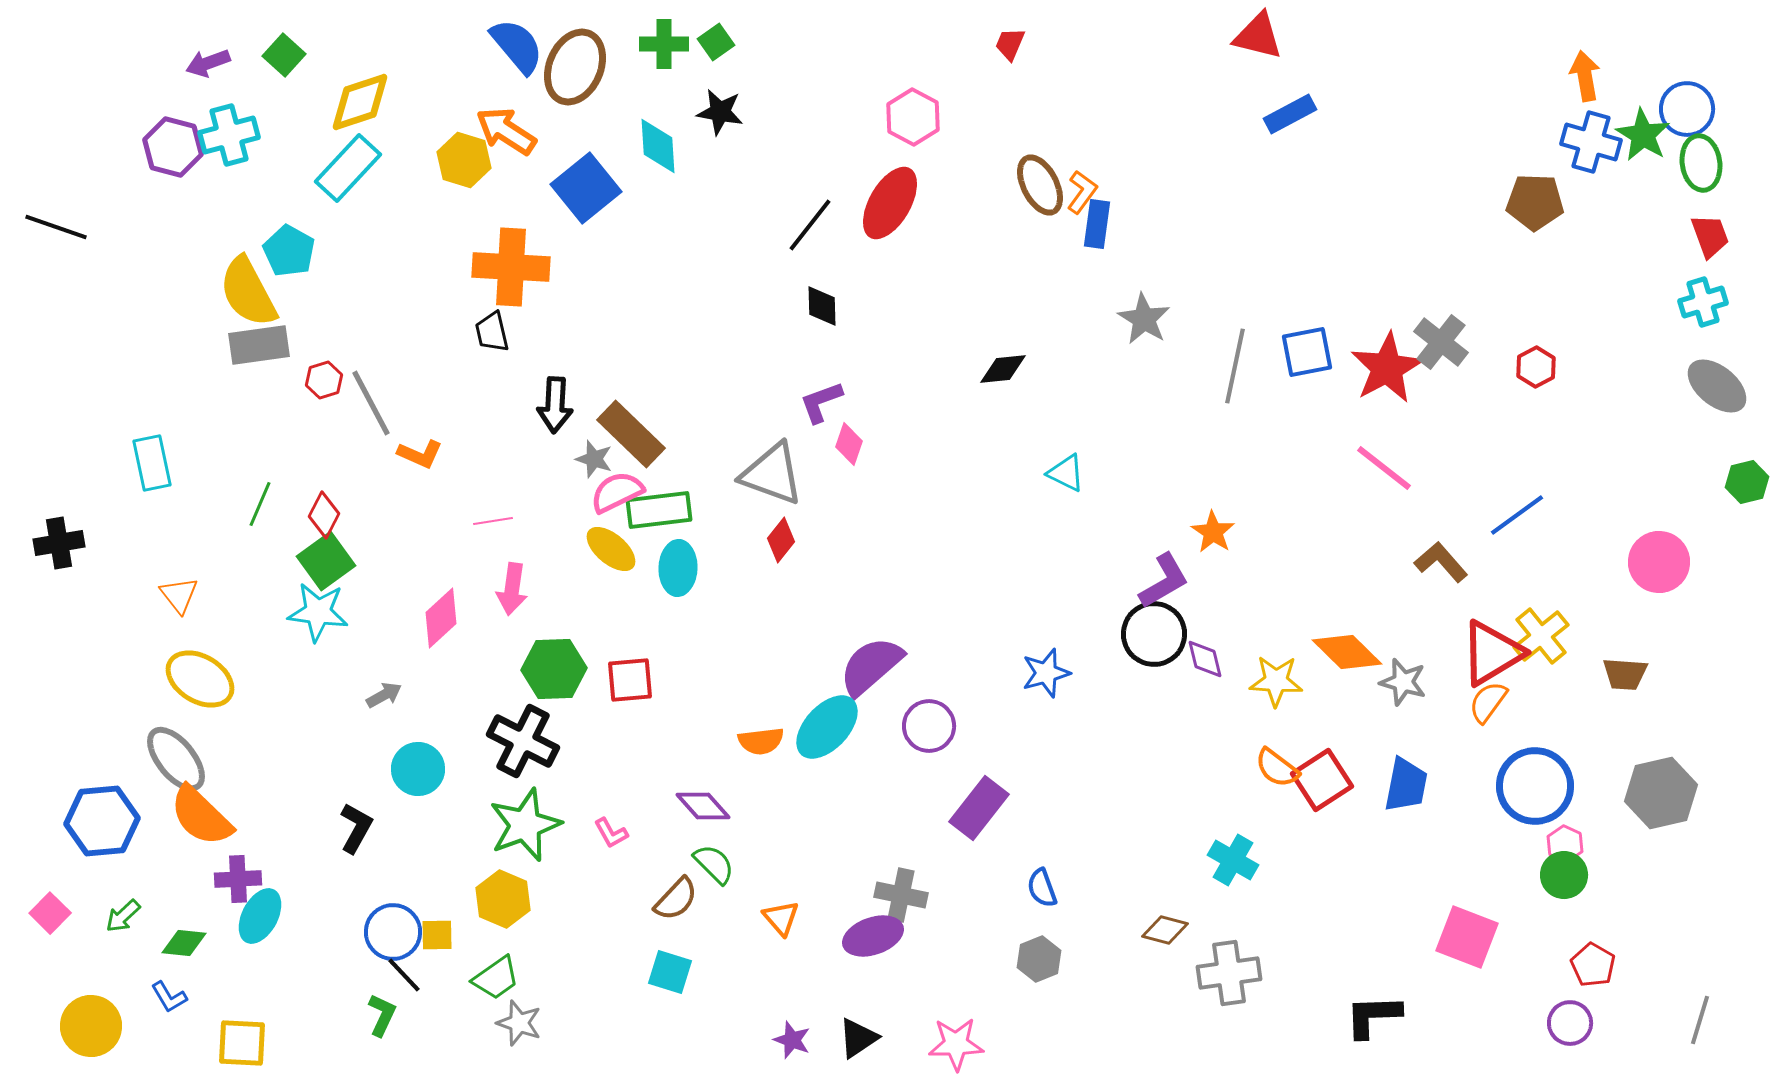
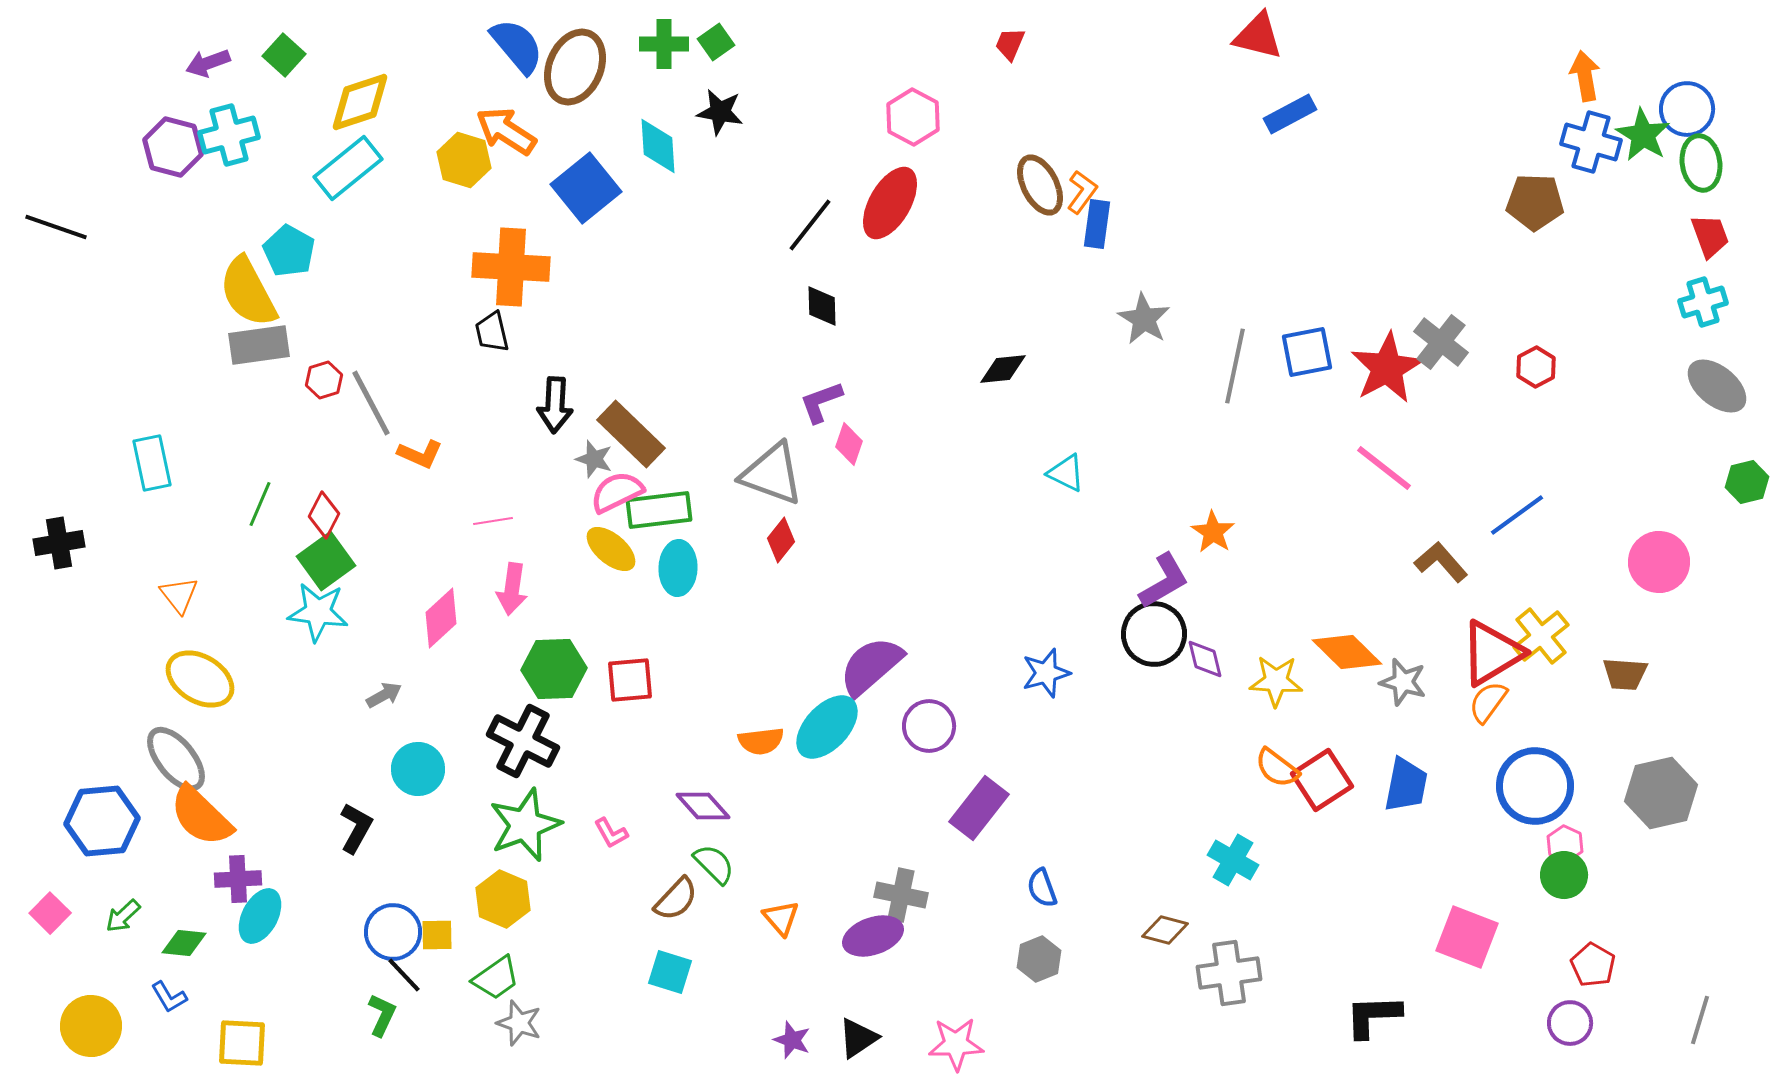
cyan rectangle at (348, 168): rotated 8 degrees clockwise
